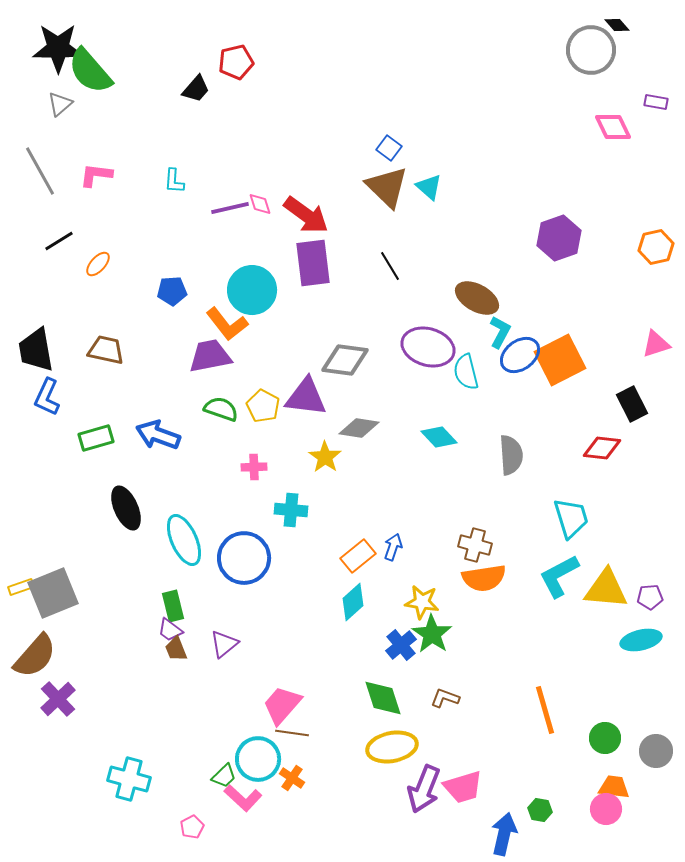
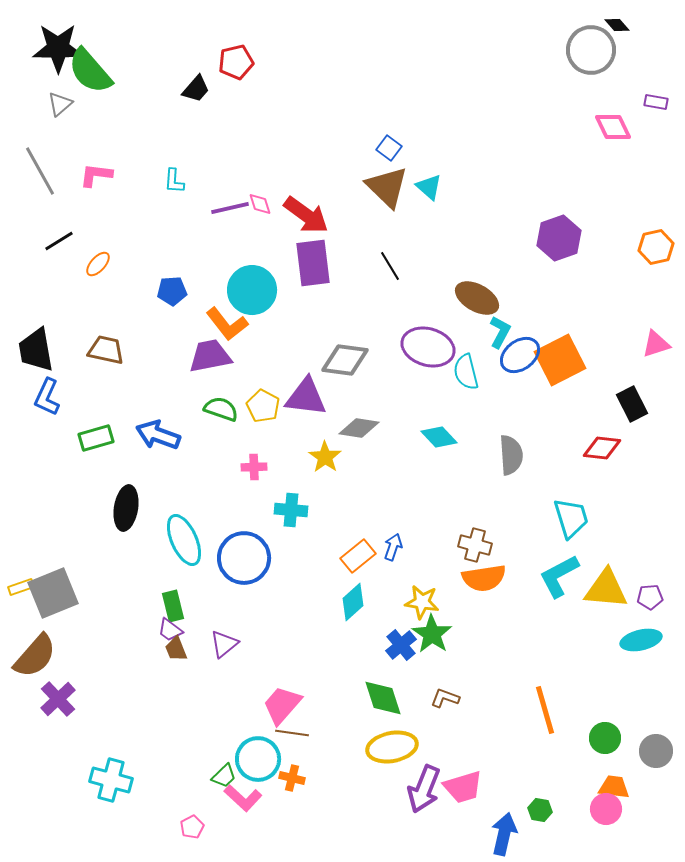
black ellipse at (126, 508): rotated 33 degrees clockwise
orange cross at (292, 778): rotated 20 degrees counterclockwise
cyan cross at (129, 779): moved 18 px left, 1 px down
